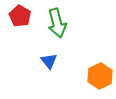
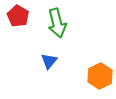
red pentagon: moved 2 px left
blue triangle: rotated 18 degrees clockwise
